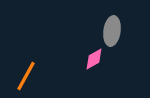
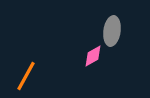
pink diamond: moved 1 px left, 3 px up
